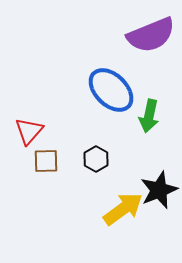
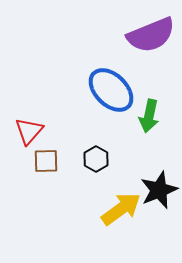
yellow arrow: moved 2 px left
